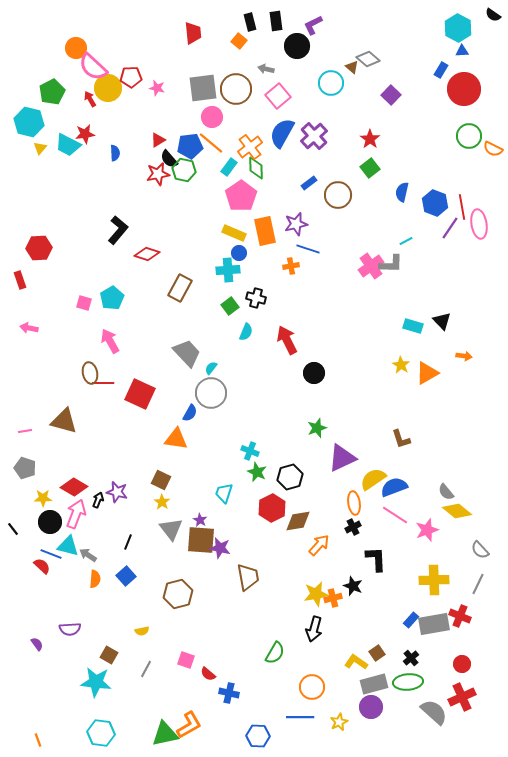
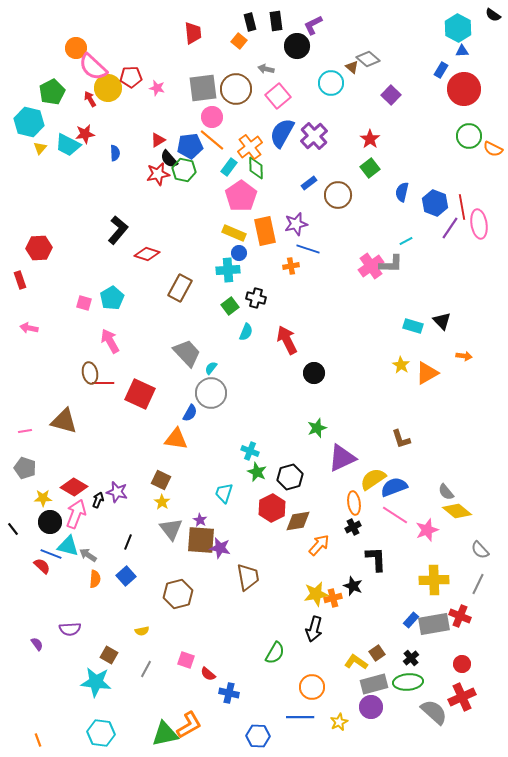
orange line at (211, 143): moved 1 px right, 3 px up
